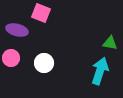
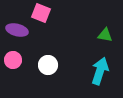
green triangle: moved 5 px left, 8 px up
pink circle: moved 2 px right, 2 px down
white circle: moved 4 px right, 2 px down
